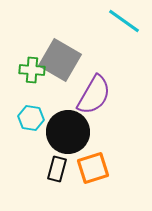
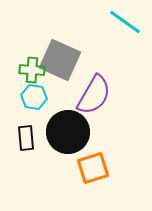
cyan line: moved 1 px right, 1 px down
gray square: rotated 6 degrees counterclockwise
cyan hexagon: moved 3 px right, 21 px up
black rectangle: moved 31 px left, 31 px up; rotated 20 degrees counterclockwise
